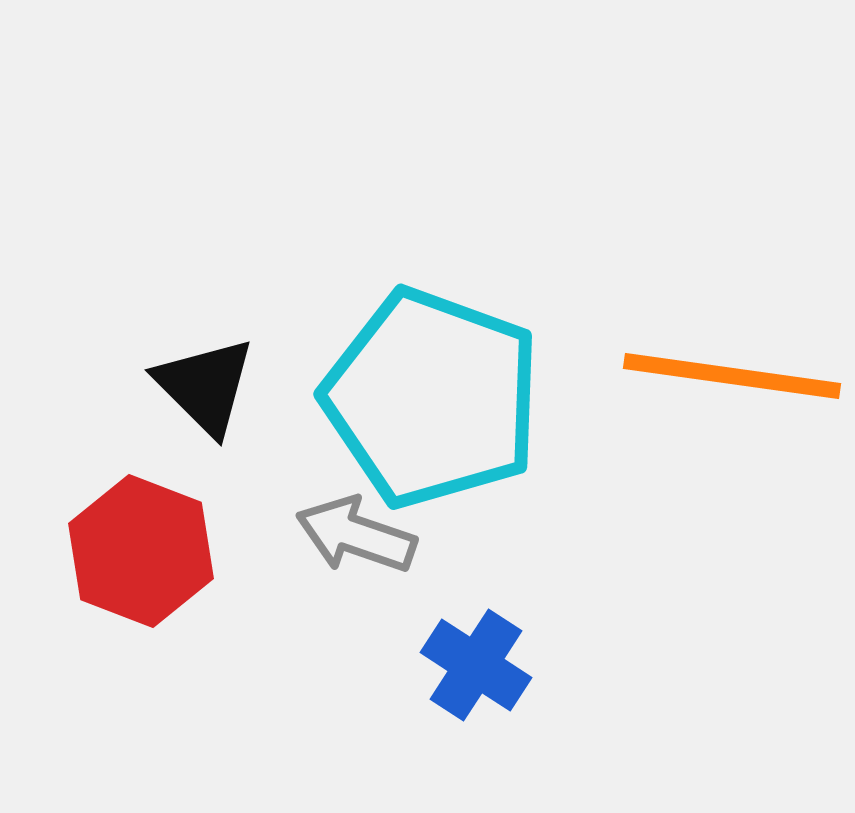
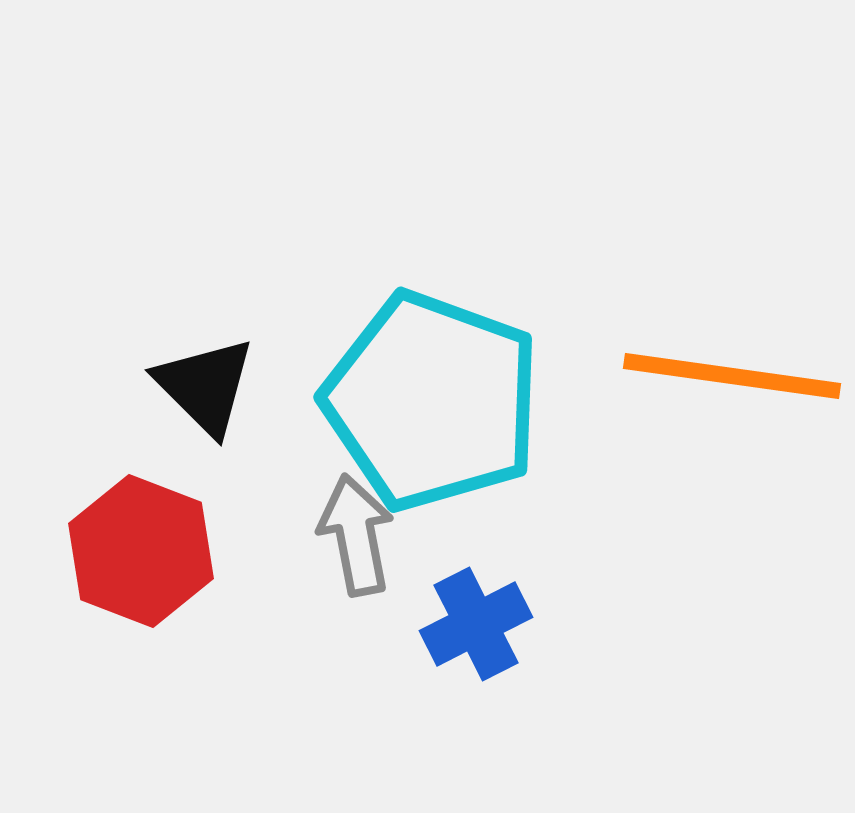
cyan pentagon: moved 3 px down
gray arrow: rotated 60 degrees clockwise
blue cross: moved 41 px up; rotated 30 degrees clockwise
